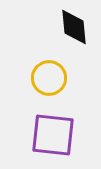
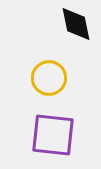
black diamond: moved 2 px right, 3 px up; rotated 6 degrees counterclockwise
